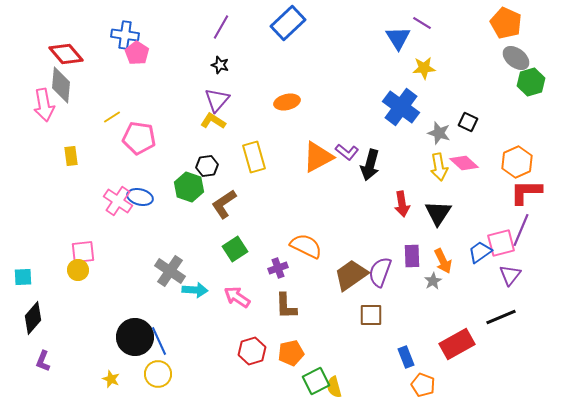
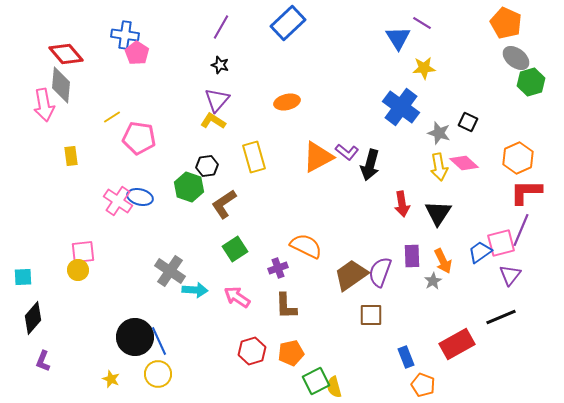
orange hexagon at (517, 162): moved 1 px right, 4 px up
